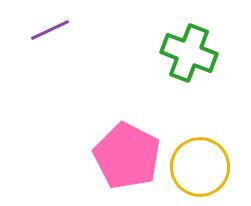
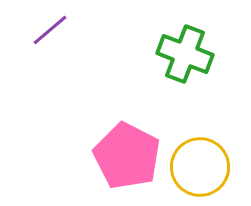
purple line: rotated 15 degrees counterclockwise
green cross: moved 4 px left, 1 px down
